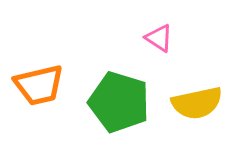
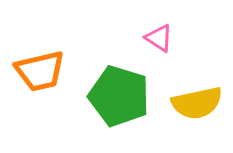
orange trapezoid: moved 1 px right, 14 px up
green pentagon: moved 6 px up
